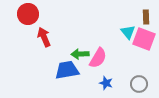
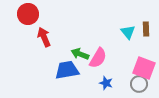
brown rectangle: moved 12 px down
pink square: moved 29 px down
green arrow: rotated 24 degrees clockwise
